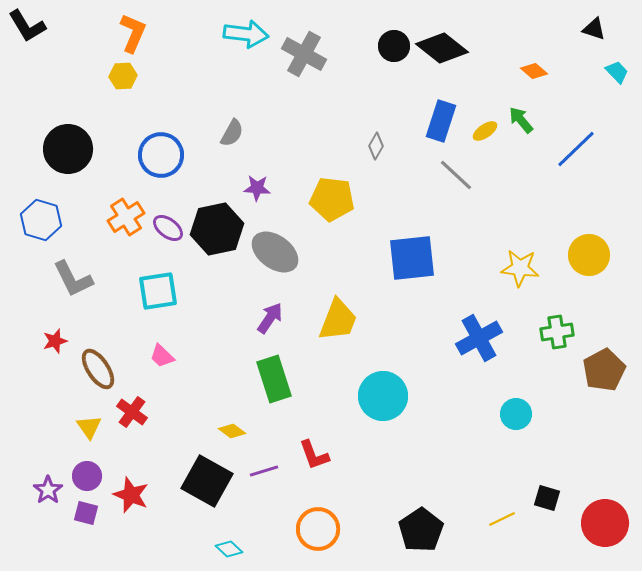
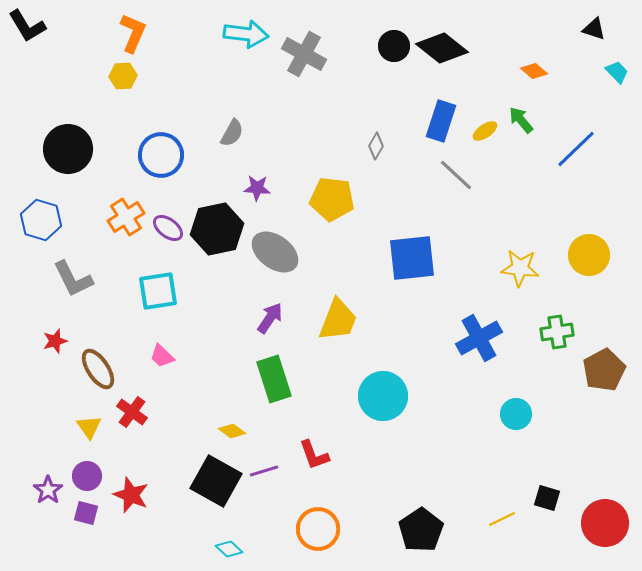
black square at (207, 481): moved 9 px right
